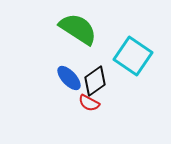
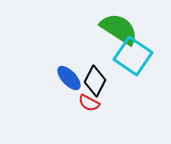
green semicircle: moved 41 px right
black diamond: rotated 28 degrees counterclockwise
